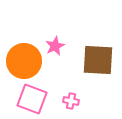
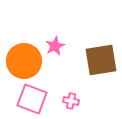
brown square: moved 3 px right; rotated 12 degrees counterclockwise
